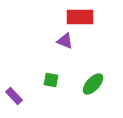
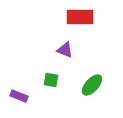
purple triangle: moved 9 px down
green ellipse: moved 1 px left, 1 px down
purple rectangle: moved 5 px right; rotated 24 degrees counterclockwise
